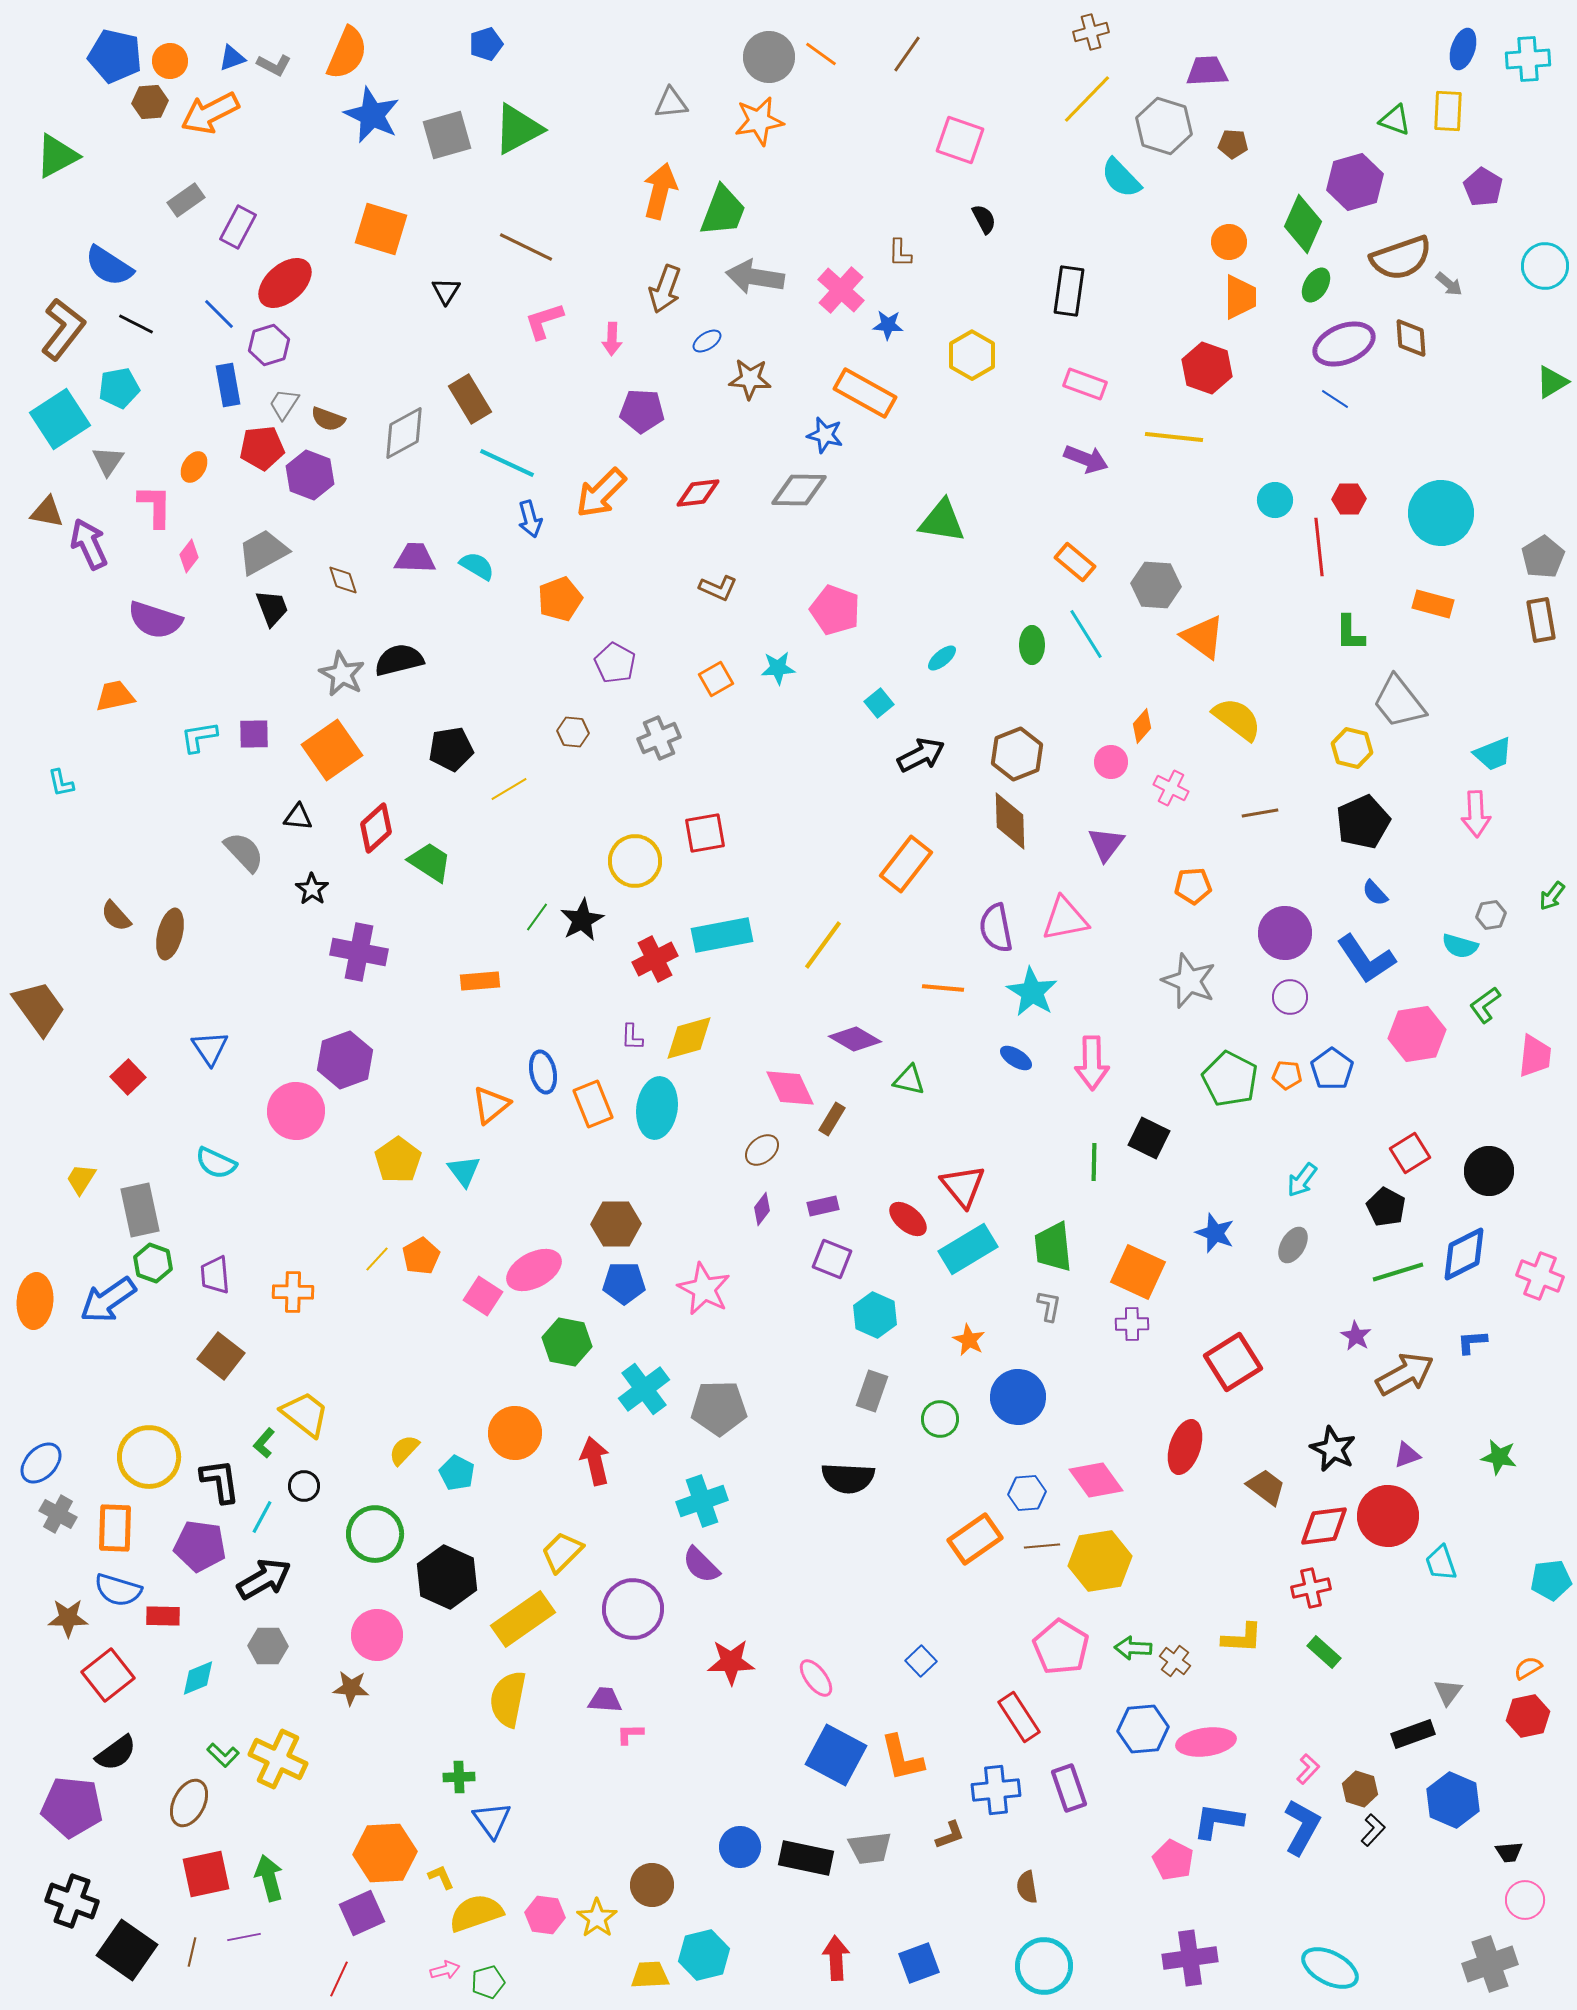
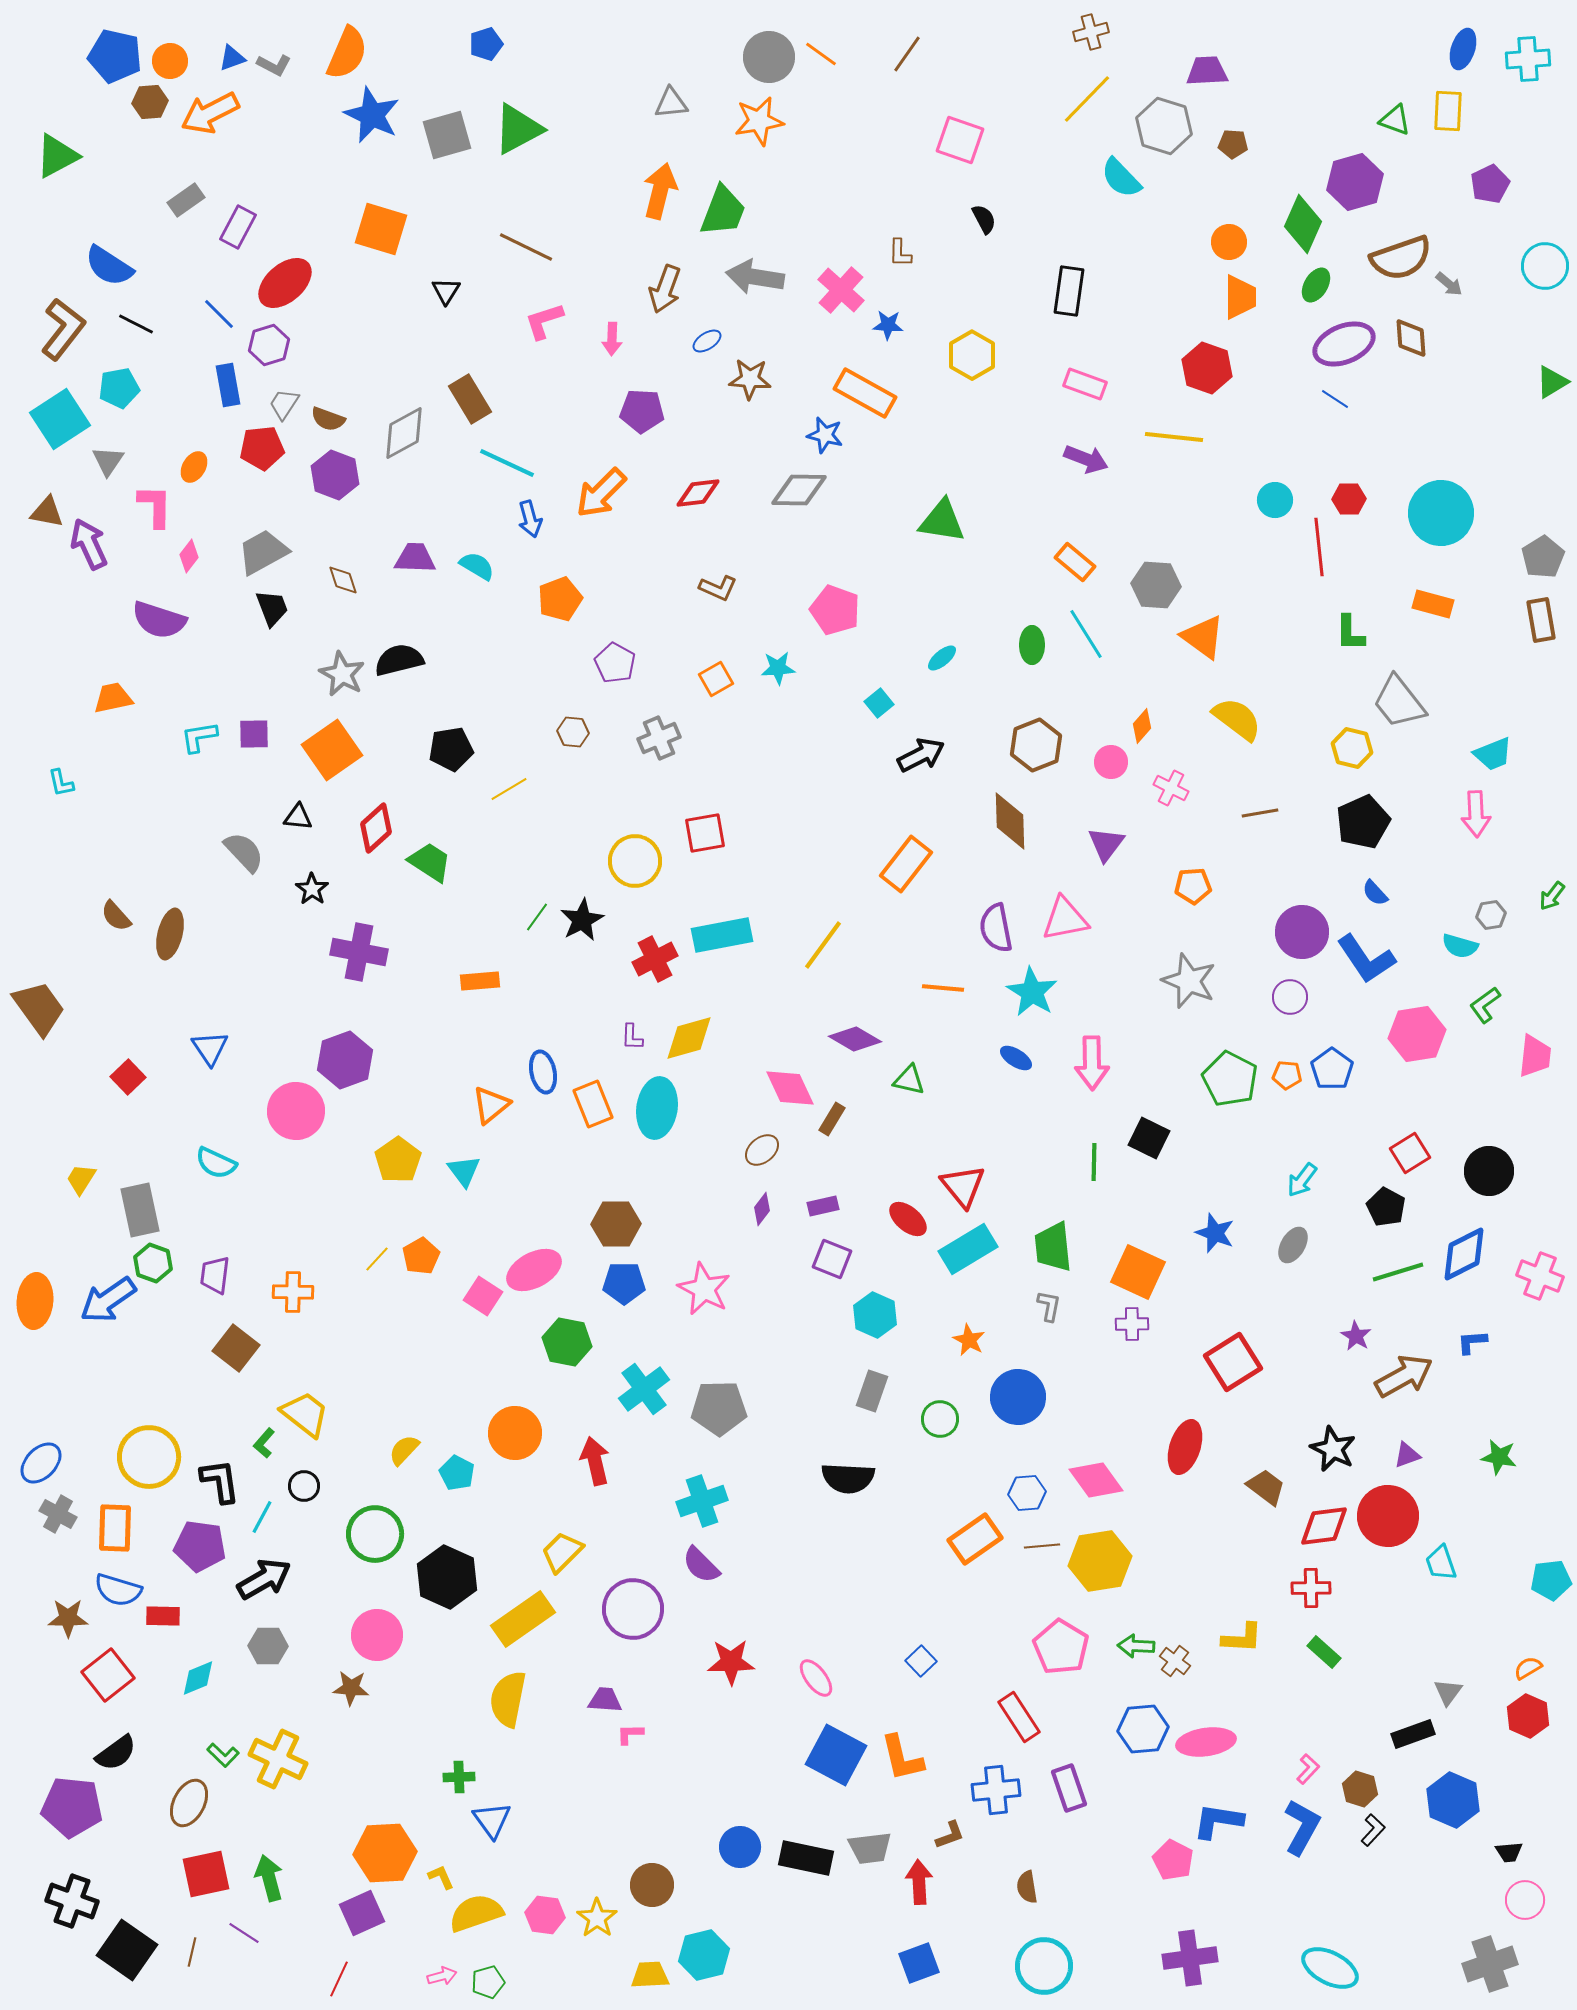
purple pentagon at (1483, 187): moved 7 px right, 3 px up; rotated 15 degrees clockwise
purple hexagon at (310, 475): moved 25 px right
purple semicircle at (155, 620): moved 4 px right
orange trapezoid at (115, 696): moved 2 px left, 2 px down
brown hexagon at (1017, 754): moved 19 px right, 9 px up
purple circle at (1285, 933): moved 17 px right, 1 px up
purple trapezoid at (215, 1275): rotated 12 degrees clockwise
brown square at (221, 1356): moved 15 px right, 8 px up
brown arrow at (1405, 1374): moved 1 px left, 2 px down
red cross at (1311, 1588): rotated 12 degrees clockwise
green arrow at (1133, 1648): moved 3 px right, 2 px up
red hexagon at (1528, 1716): rotated 24 degrees counterclockwise
purple line at (244, 1937): moved 4 px up; rotated 44 degrees clockwise
red arrow at (836, 1958): moved 83 px right, 76 px up
pink arrow at (445, 1970): moved 3 px left, 6 px down
